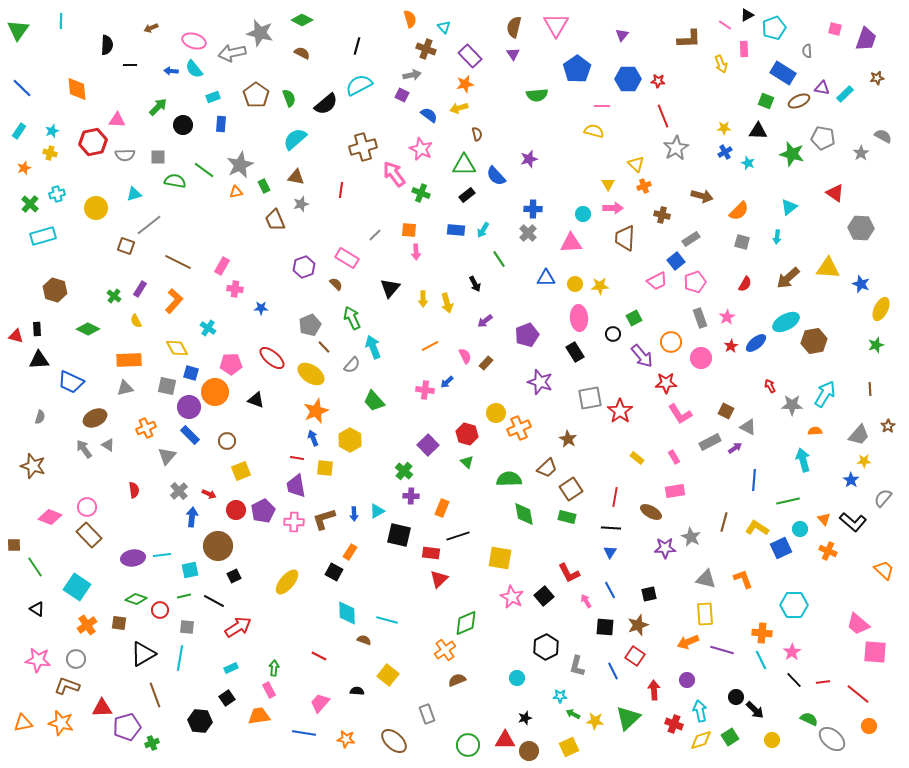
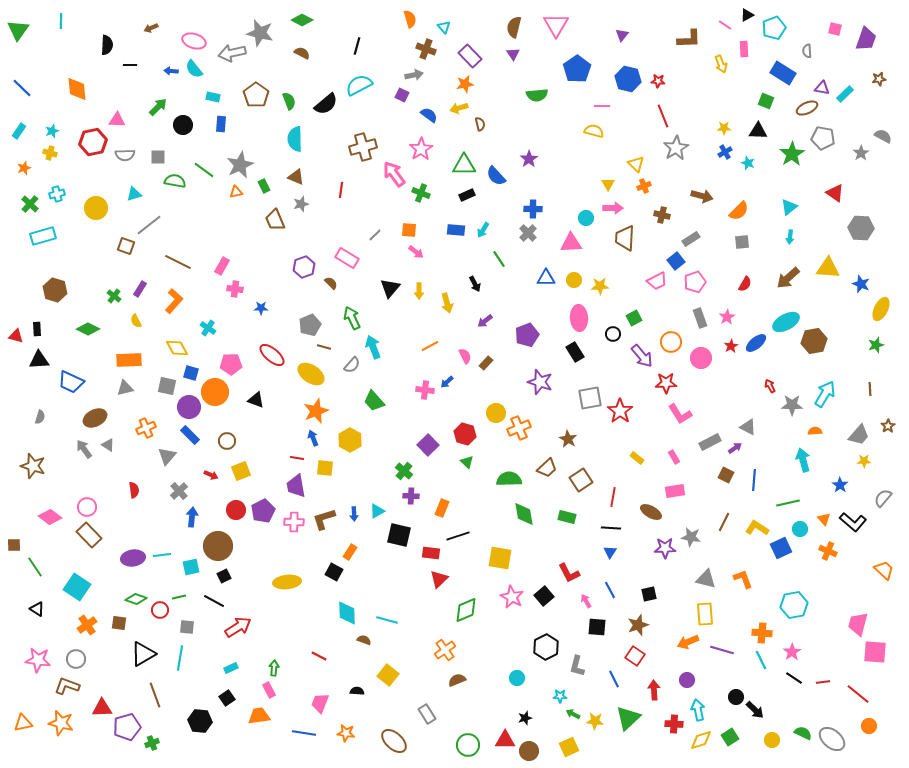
gray arrow at (412, 75): moved 2 px right
brown star at (877, 78): moved 2 px right, 1 px down
blue hexagon at (628, 79): rotated 15 degrees clockwise
cyan rectangle at (213, 97): rotated 32 degrees clockwise
green semicircle at (289, 98): moved 3 px down
brown ellipse at (799, 101): moved 8 px right, 7 px down
brown semicircle at (477, 134): moved 3 px right, 10 px up
cyan semicircle at (295, 139): rotated 50 degrees counterclockwise
pink star at (421, 149): rotated 15 degrees clockwise
green star at (792, 154): rotated 25 degrees clockwise
purple star at (529, 159): rotated 18 degrees counterclockwise
brown triangle at (296, 177): rotated 12 degrees clockwise
black rectangle at (467, 195): rotated 14 degrees clockwise
cyan circle at (583, 214): moved 3 px right, 4 px down
cyan arrow at (777, 237): moved 13 px right
gray square at (742, 242): rotated 21 degrees counterclockwise
pink arrow at (416, 252): rotated 49 degrees counterclockwise
brown semicircle at (336, 284): moved 5 px left, 1 px up
yellow circle at (575, 284): moved 1 px left, 4 px up
yellow arrow at (423, 299): moved 4 px left, 8 px up
brown line at (324, 347): rotated 32 degrees counterclockwise
red ellipse at (272, 358): moved 3 px up
brown square at (726, 411): moved 64 px down
red hexagon at (467, 434): moved 2 px left
blue star at (851, 480): moved 11 px left, 5 px down
brown square at (571, 489): moved 10 px right, 9 px up
red arrow at (209, 494): moved 2 px right, 19 px up
red line at (615, 497): moved 2 px left
green line at (788, 501): moved 2 px down
pink diamond at (50, 517): rotated 15 degrees clockwise
brown line at (724, 522): rotated 12 degrees clockwise
gray star at (691, 537): rotated 18 degrees counterclockwise
cyan square at (190, 570): moved 1 px right, 3 px up
black square at (234, 576): moved 10 px left
yellow ellipse at (287, 582): rotated 44 degrees clockwise
green line at (184, 596): moved 5 px left, 1 px down
cyan hexagon at (794, 605): rotated 12 degrees counterclockwise
green diamond at (466, 623): moved 13 px up
pink trapezoid at (858, 624): rotated 65 degrees clockwise
black square at (605, 627): moved 8 px left
blue line at (613, 671): moved 1 px right, 8 px down
black line at (794, 680): moved 2 px up; rotated 12 degrees counterclockwise
pink trapezoid at (320, 703): rotated 20 degrees counterclockwise
cyan arrow at (700, 711): moved 2 px left, 1 px up
gray rectangle at (427, 714): rotated 12 degrees counterclockwise
green semicircle at (809, 719): moved 6 px left, 14 px down
red cross at (674, 724): rotated 18 degrees counterclockwise
orange star at (346, 739): moved 6 px up
